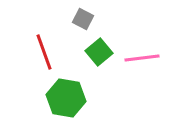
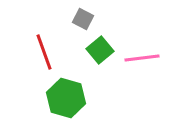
green square: moved 1 px right, 2 px up
green hexagon: rotated 6 degrees clockwise
